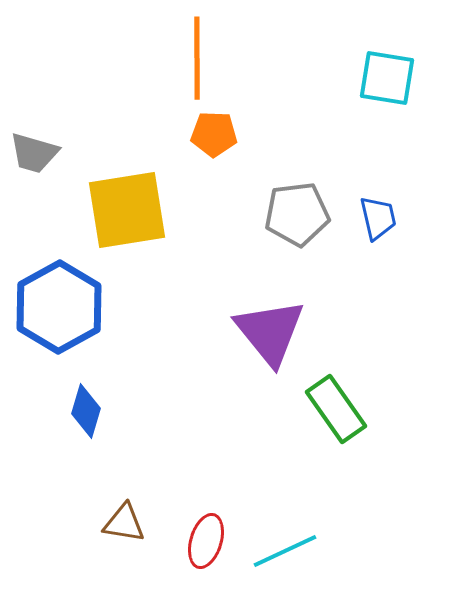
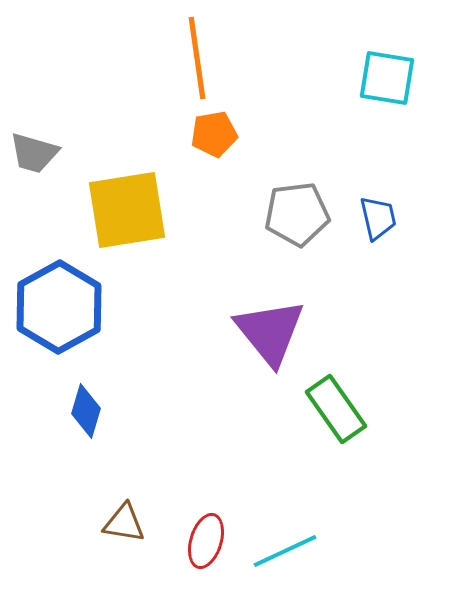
orange line: rotated 8 degrees counterclockwise
orange pentagon: rotated 12 degrees counterclockwise
